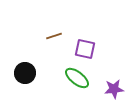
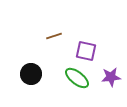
purple square: moved 1 px right, 2 px down
black circle: moved 6 px right, 1 px down
purple star: moved 3 px left, 12 px up
